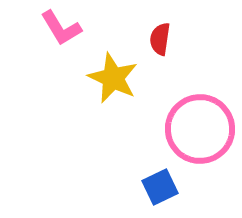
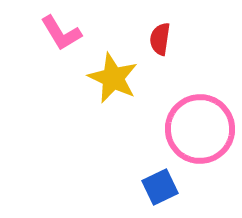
pink L-shape: moved 5 px down
